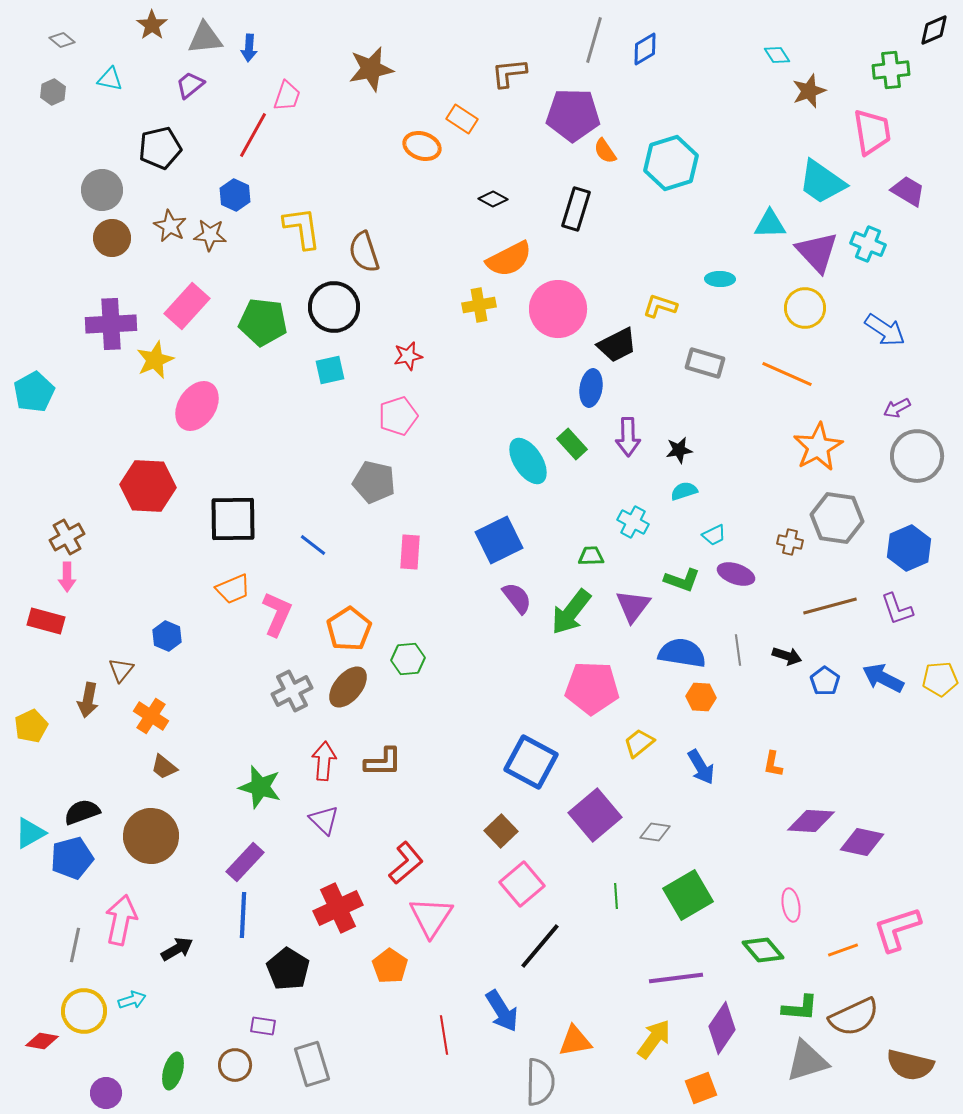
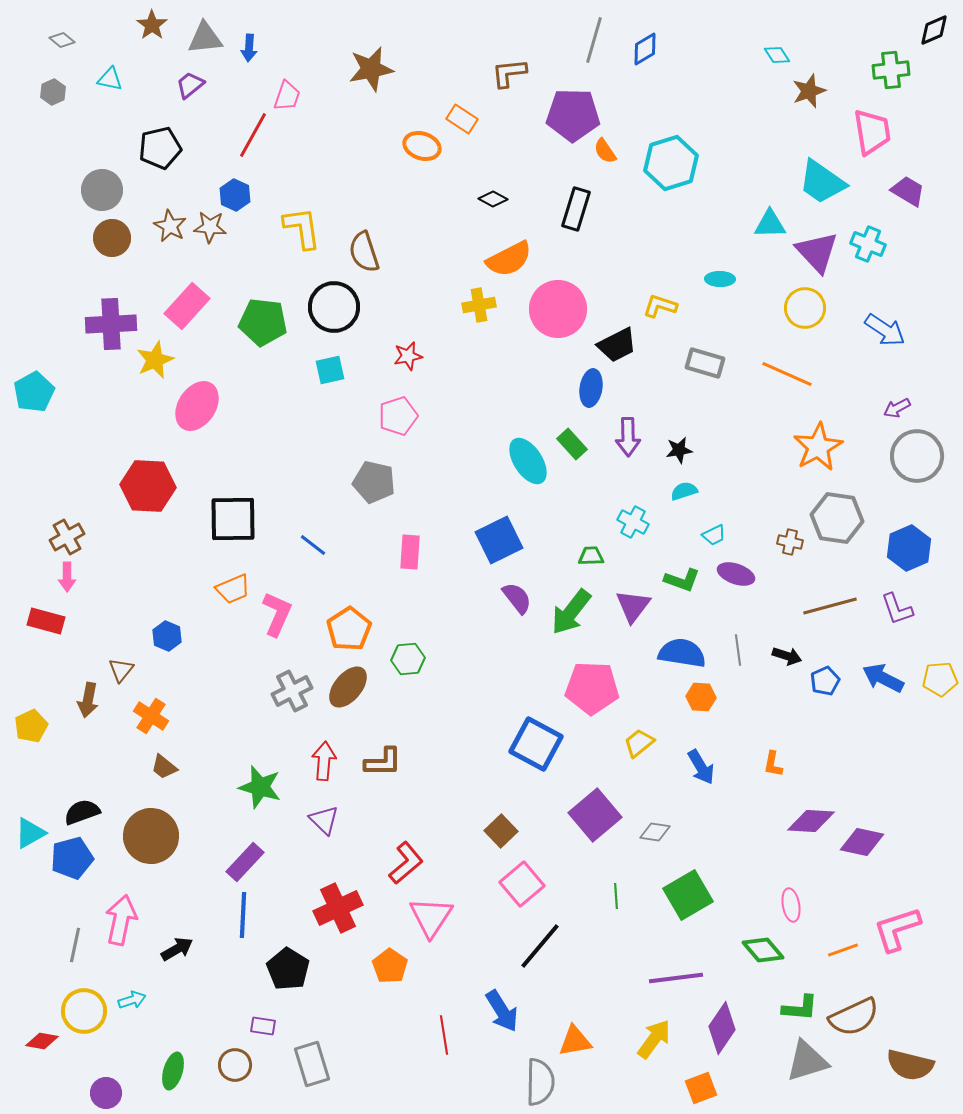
brown star at (210, 235): moved 8 px up
blue pentagon at (825, 681): rotated 12 degrees clockwise
blue square at (531, 762): moved 5 px right, 18 px up
